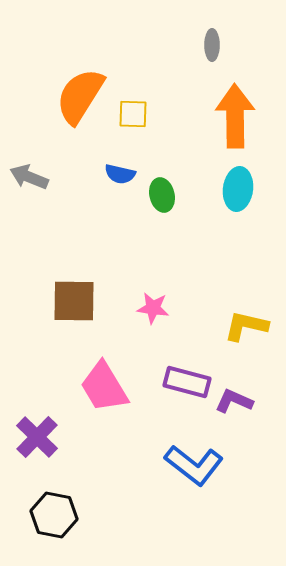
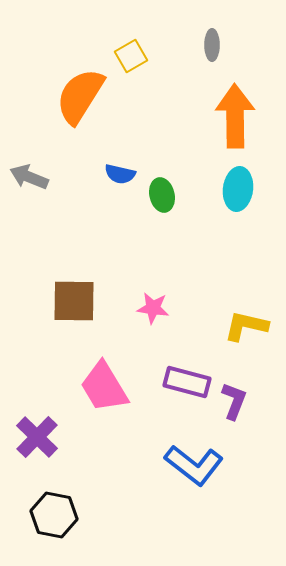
yellow square: moved 2 px left, 58 px up; rotated 32 degrees counterclockwise
purple L-shape: rotated 87 degrees clockwise
